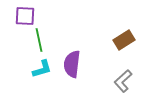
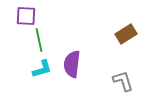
purple square: moved 1 px right
brown rectangle: moved 2 px right, 6 px up
gray L-shape: rotated 115 degrees clockwise
